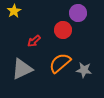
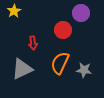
purple circle: moved 3 px right
red arrow: moved 1 px left, 2 px down; rotated 56 degrees counterclockwise
orange semicircle: rotated 25 degrees counterclockwise
